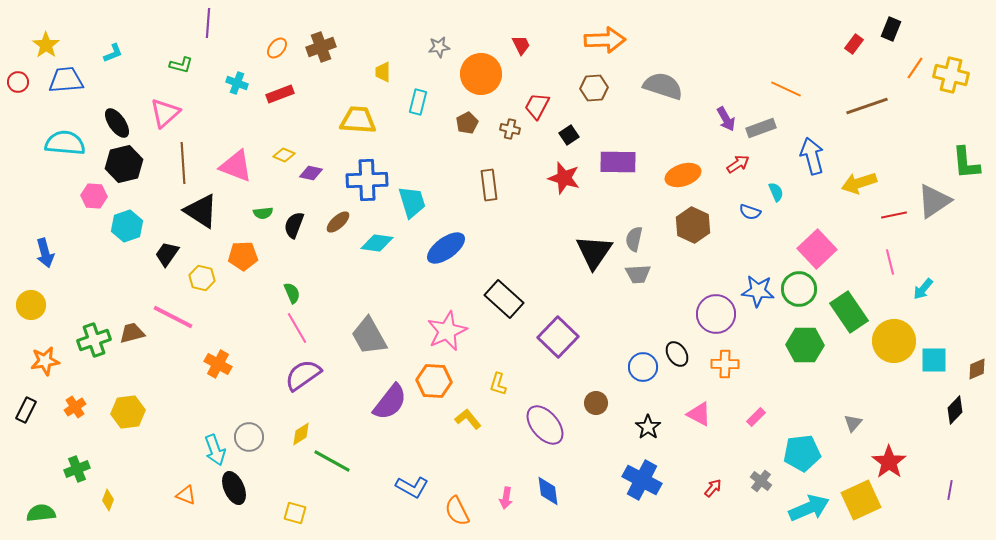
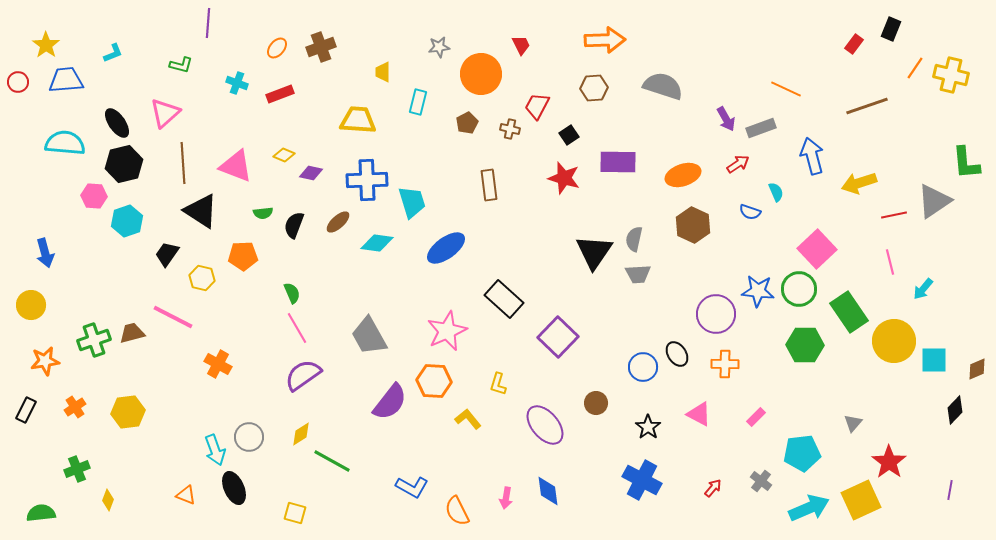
cyan hexagon at (127, 226): moved 5 px up
